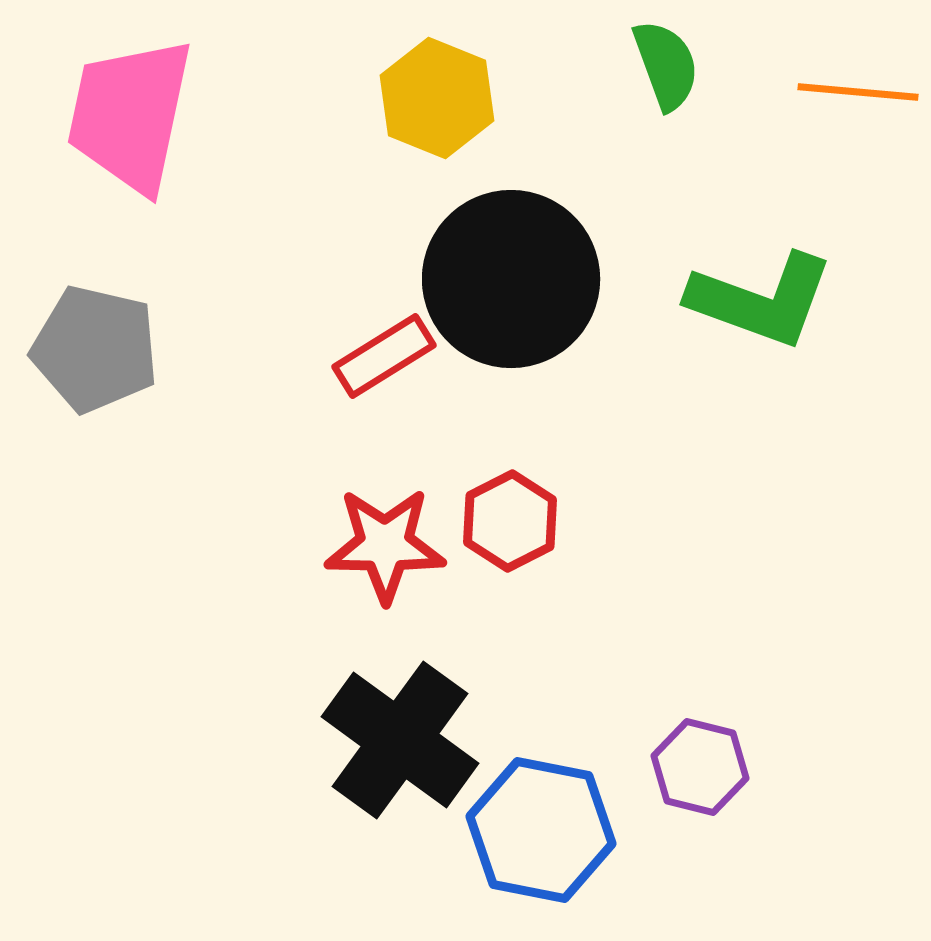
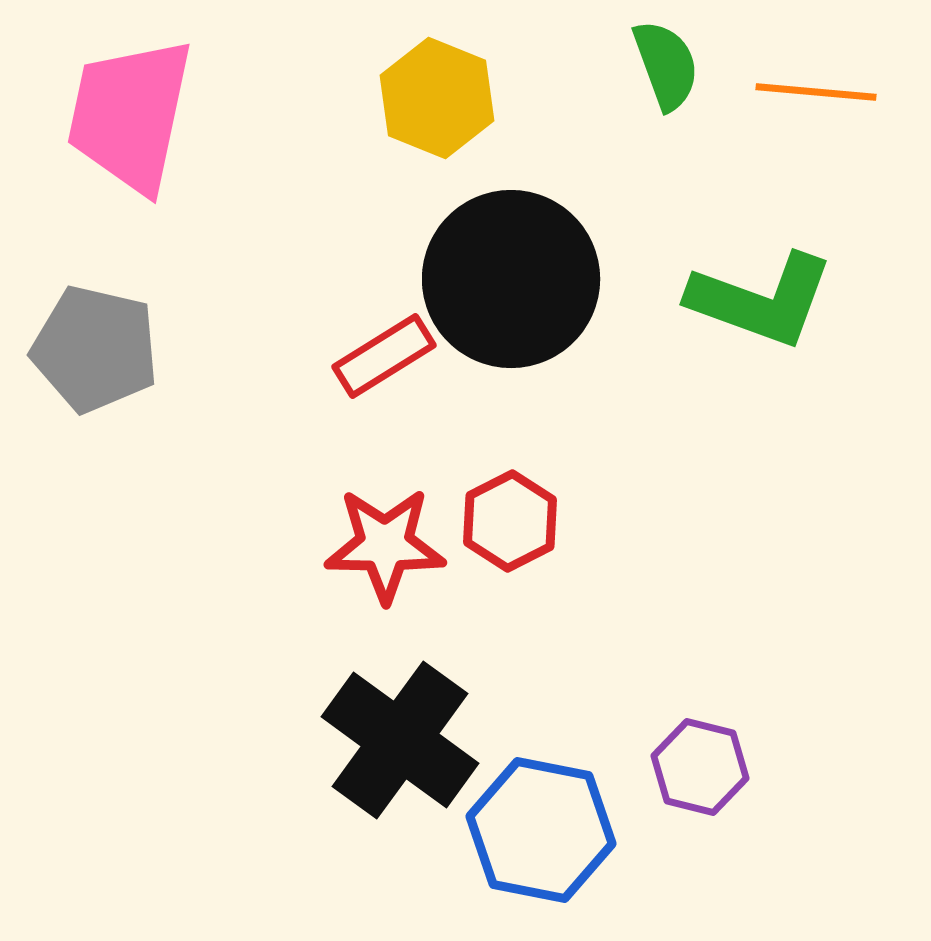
orange line: moved 42 px left
